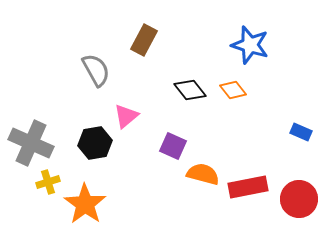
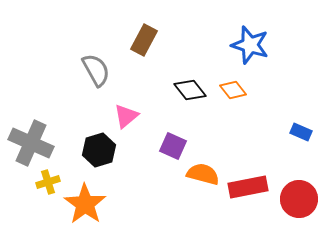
black hexagon: moved 4 px right, 7 px down; rotated 8 degrees counterclockwise
